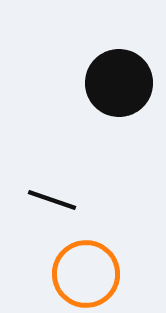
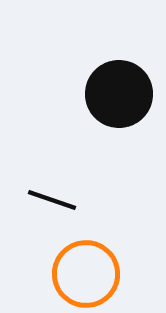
black circle: moved 11 px down
